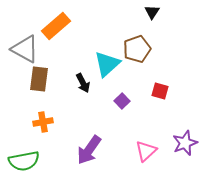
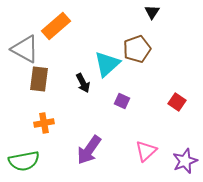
red square: moved 17 px right, 11 px down; rotated 18 degrees clockwise
purple square: rotated 21 degrees counterclockwise
orange cross: moved 1 px right, 1 px down
purple star: moved 18 px down
